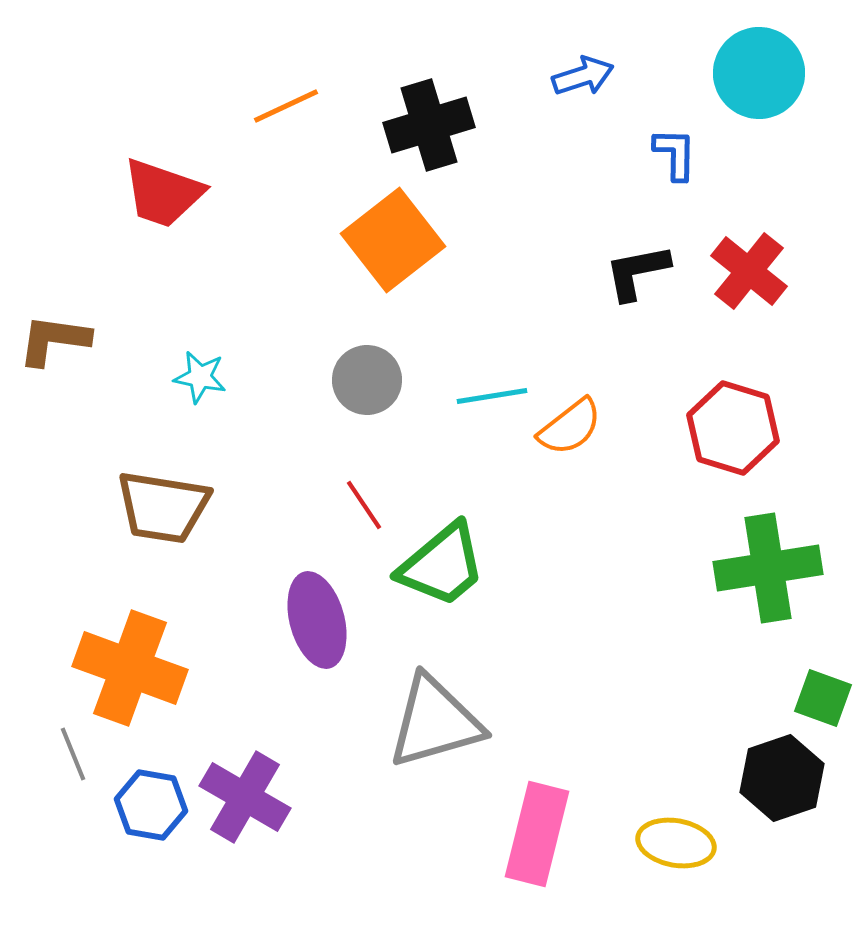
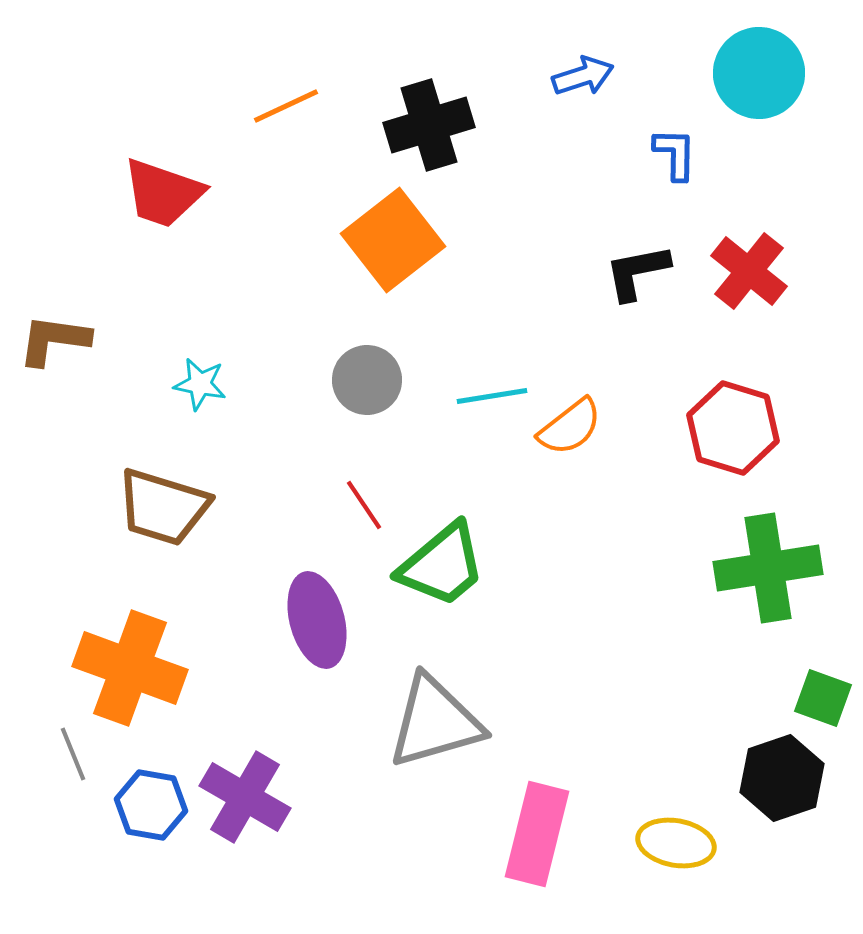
cyan star: moved 7 px down
brown trapezoid: rotated 8 degrees clockwise
